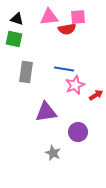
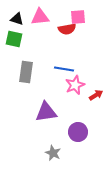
pink triangle: moved 9 px left
